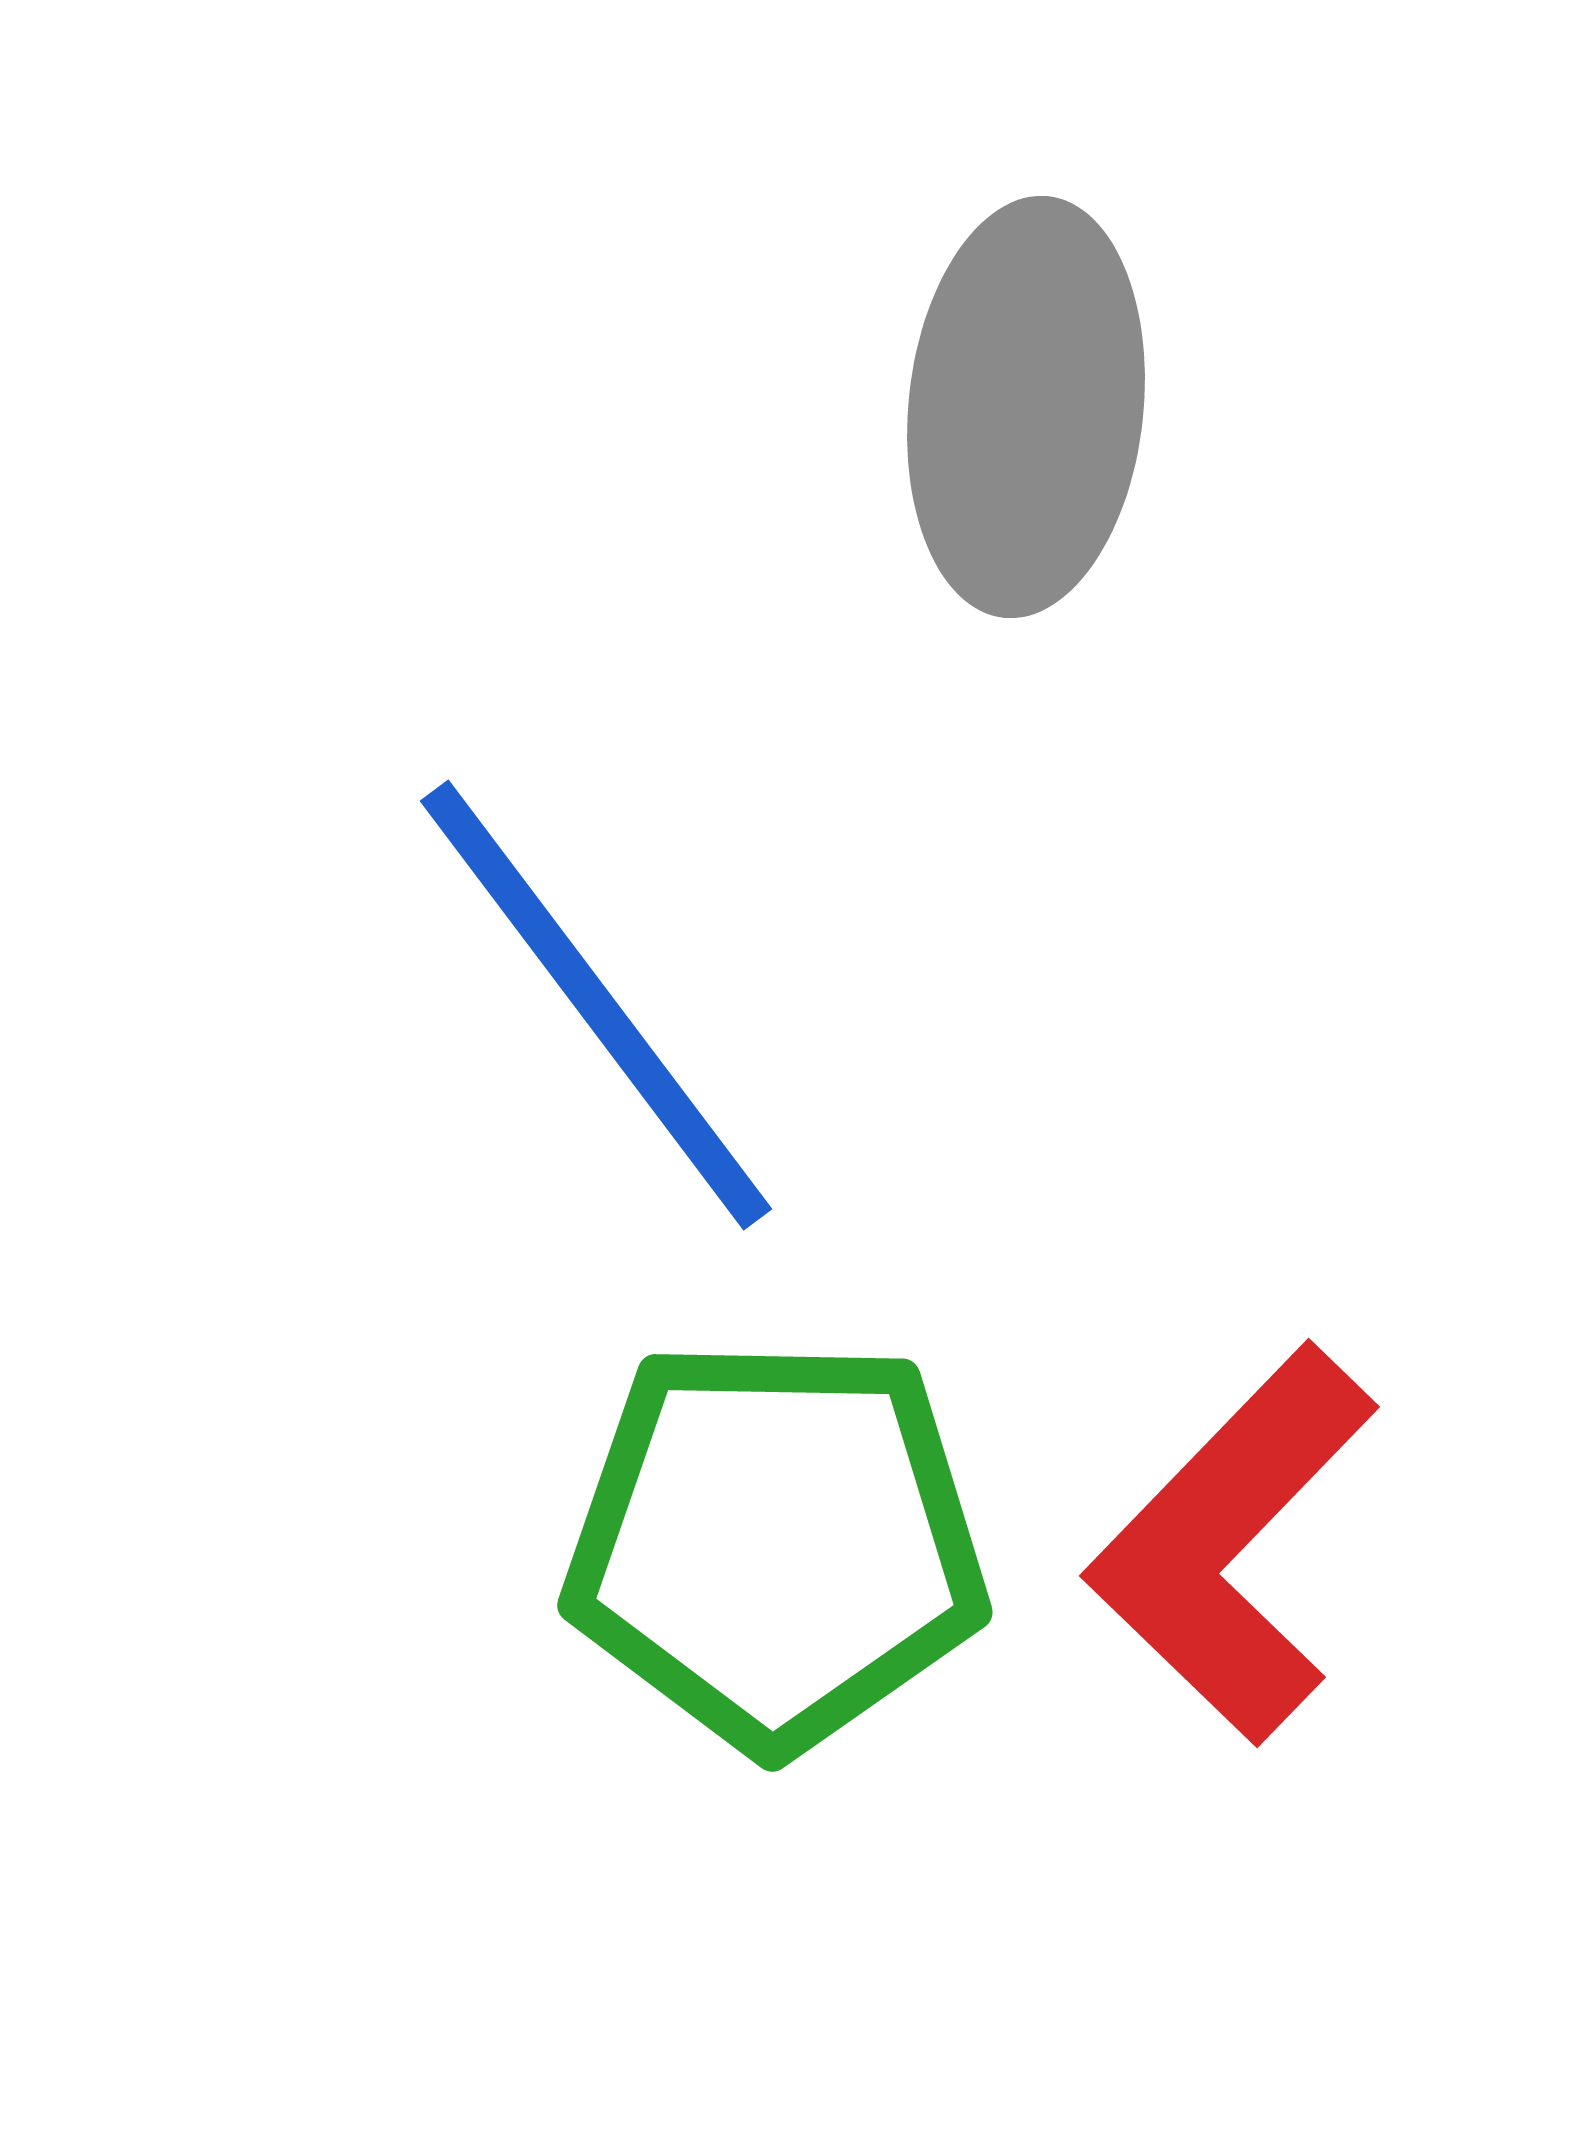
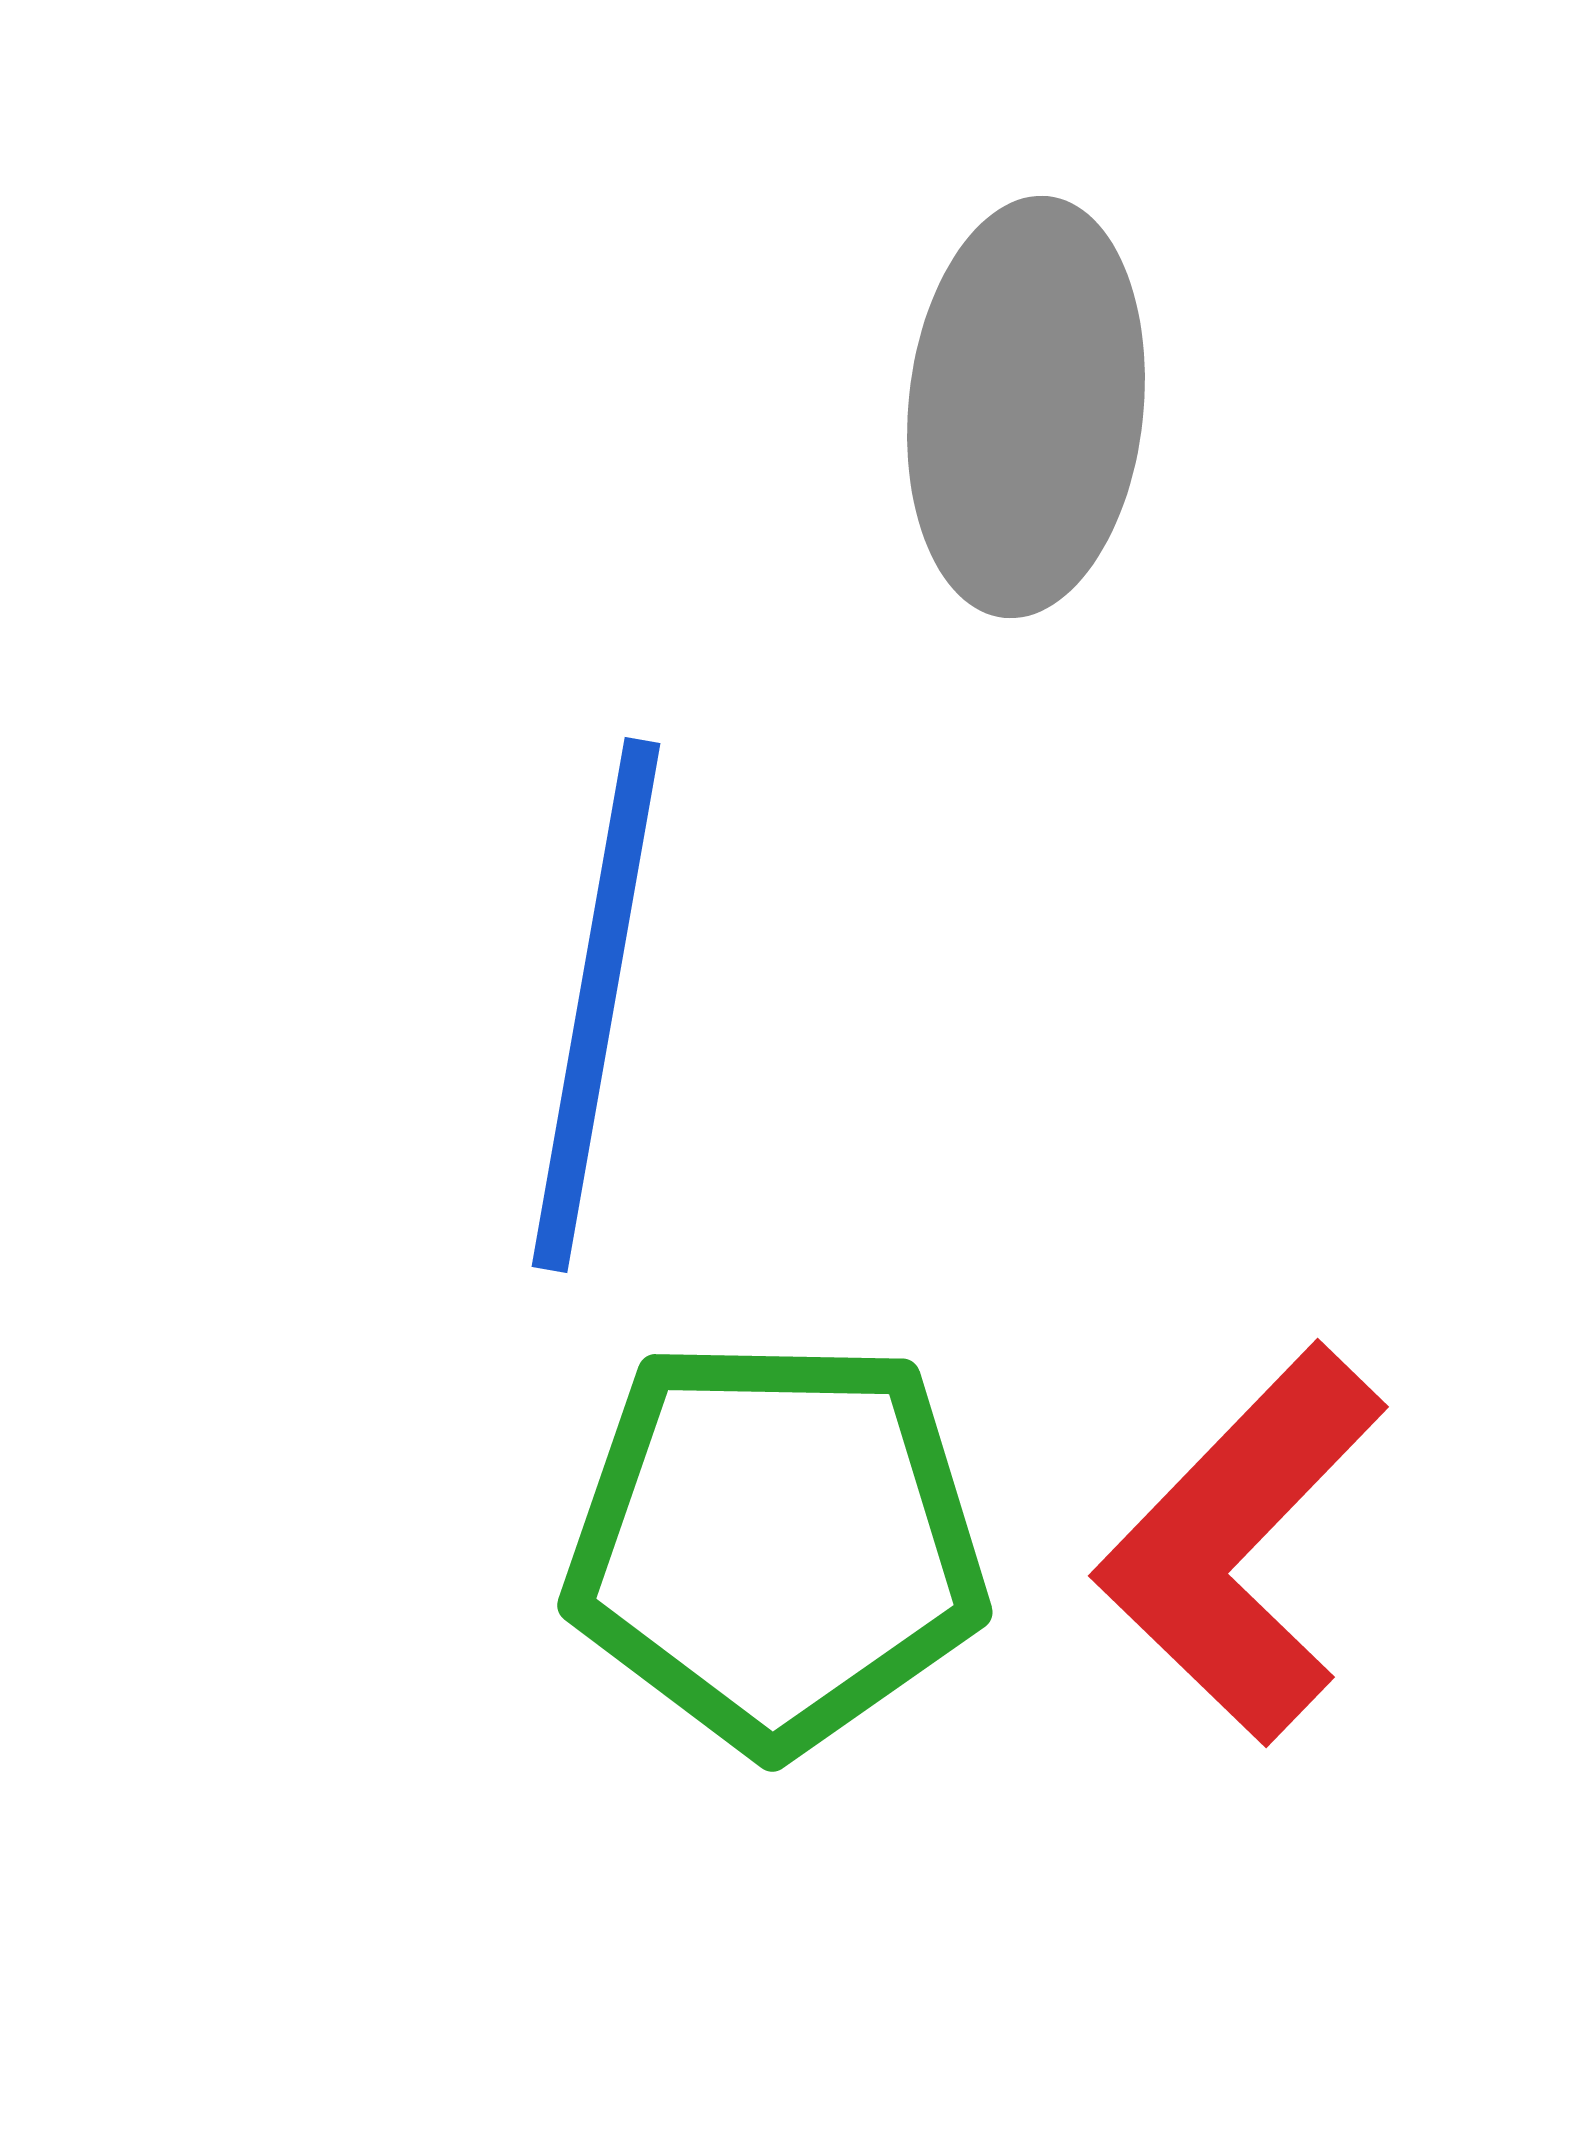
blue line: rotated 47 degrees clockwise
red L-shape: moved 9 px right
